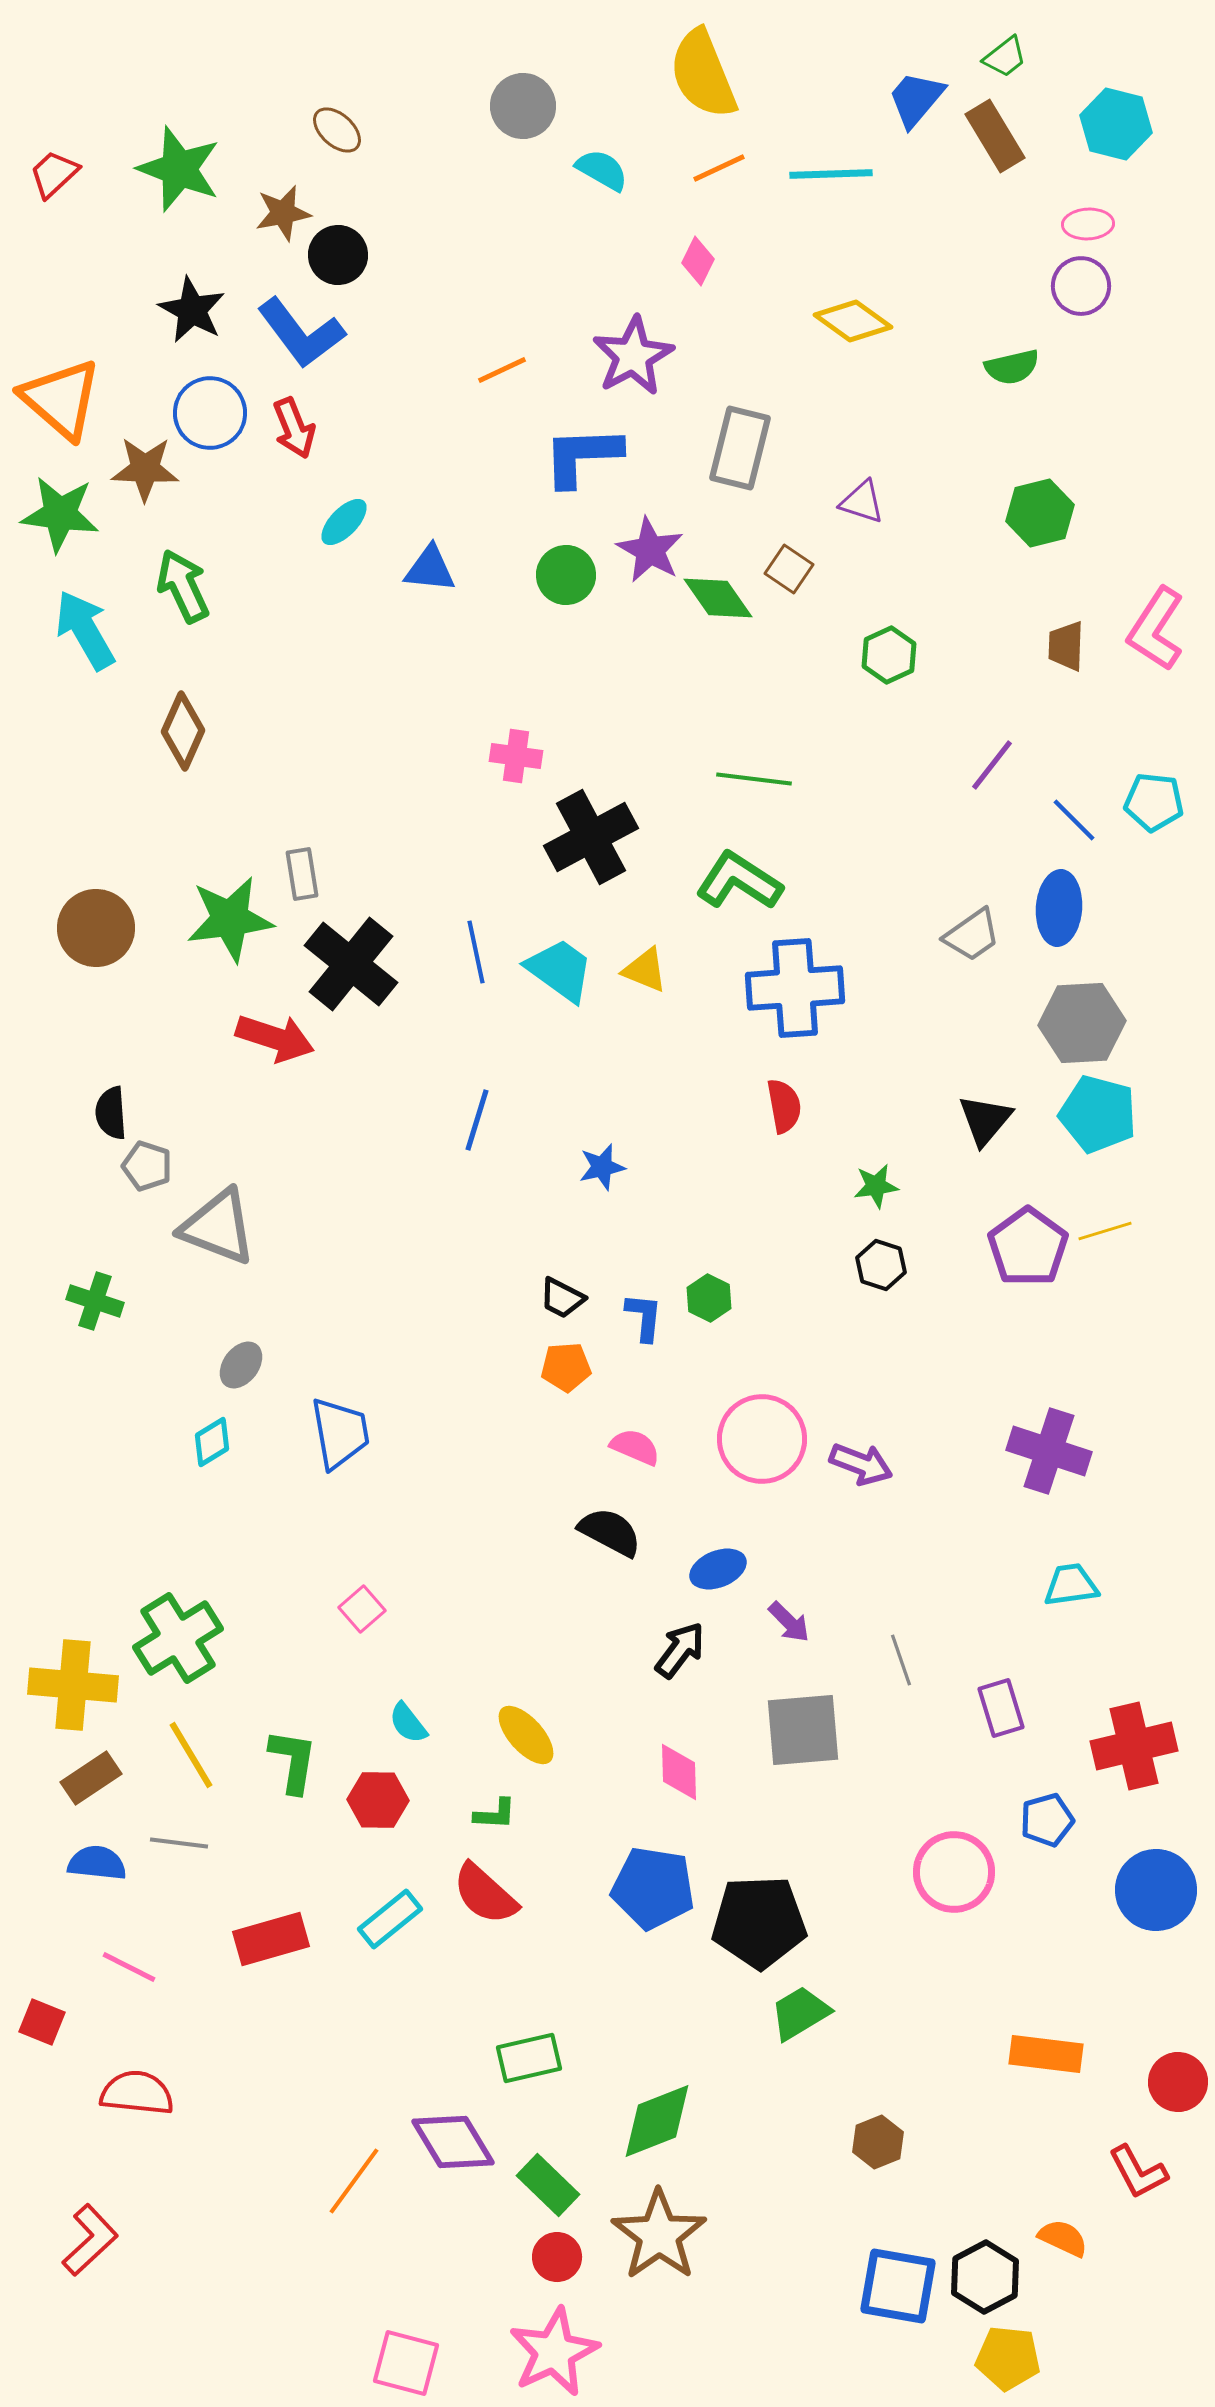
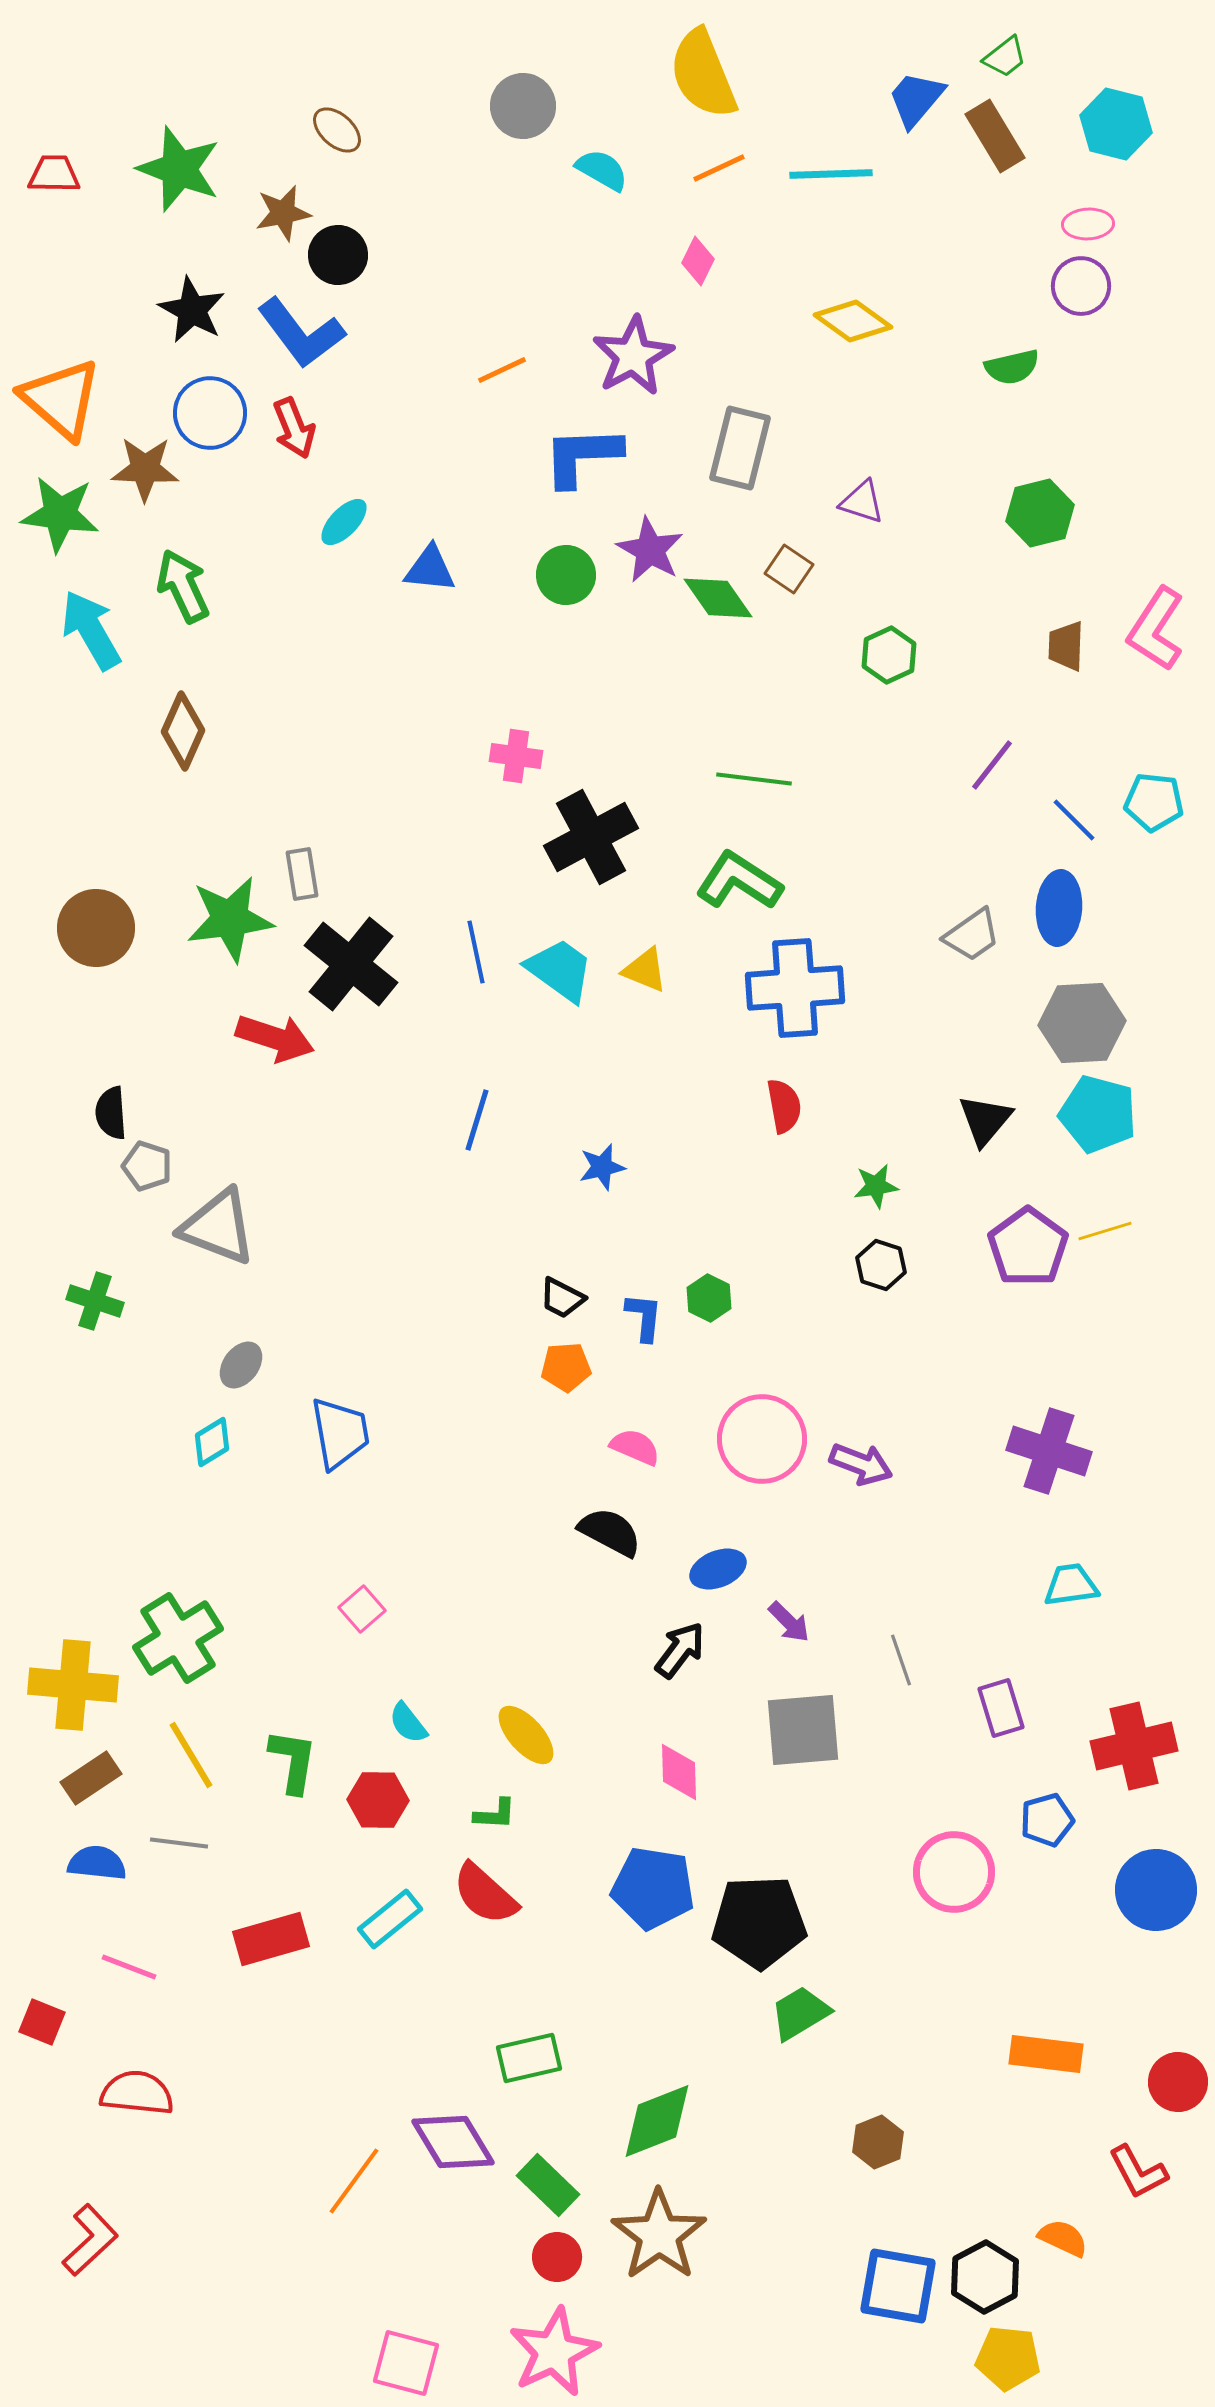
red trapezoid at (54, 174): rotated 44 degrees clockwise
cyan arrow at (85, 630): moved 6 px right
pink line at (129, 1967): rotated 6 degrees counterclockwise
